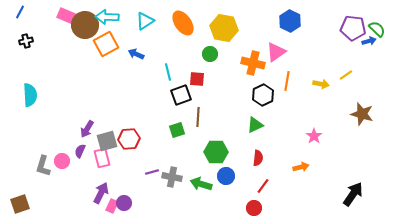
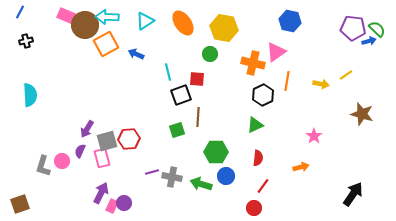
blue hexagon at (290, 21): rotated 15 degrees counterclockwise
